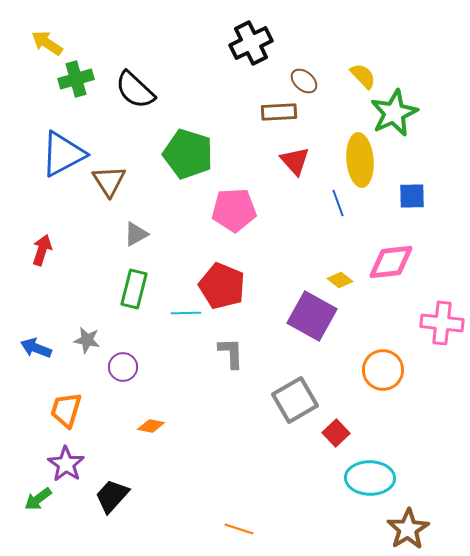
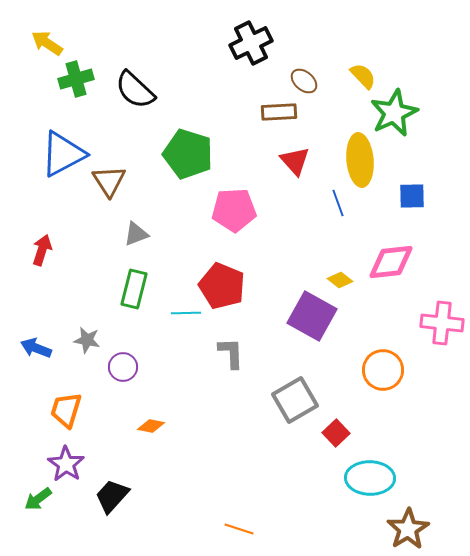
gray triangle: rotated 8 degrees clockwise
